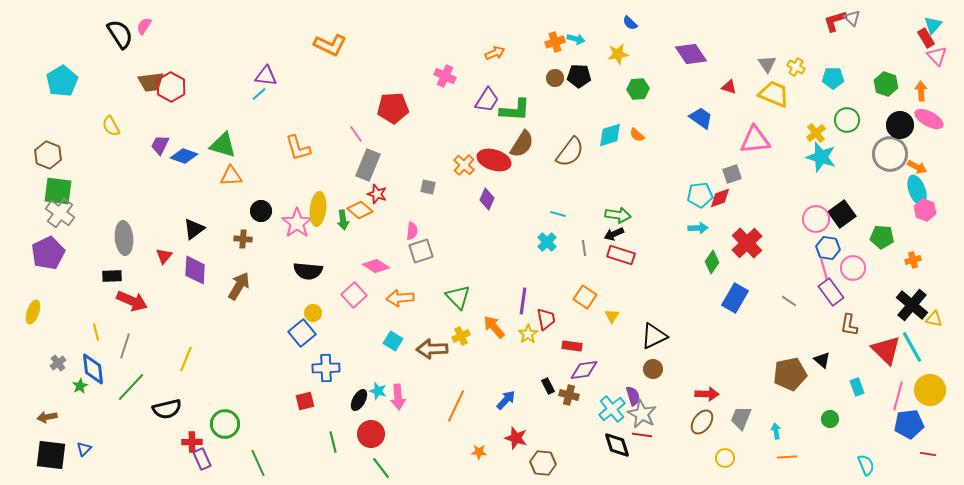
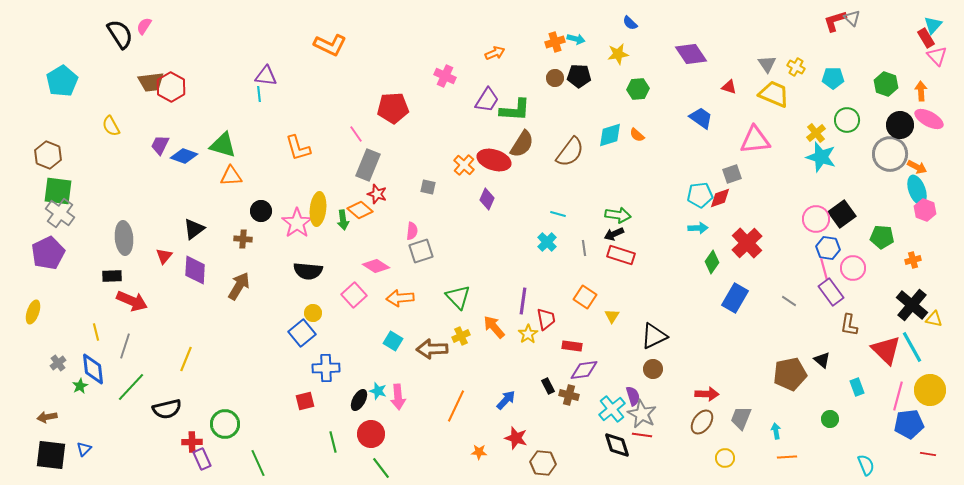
cyan line at (259, 94): rotated 56 degrees counterclockwise
